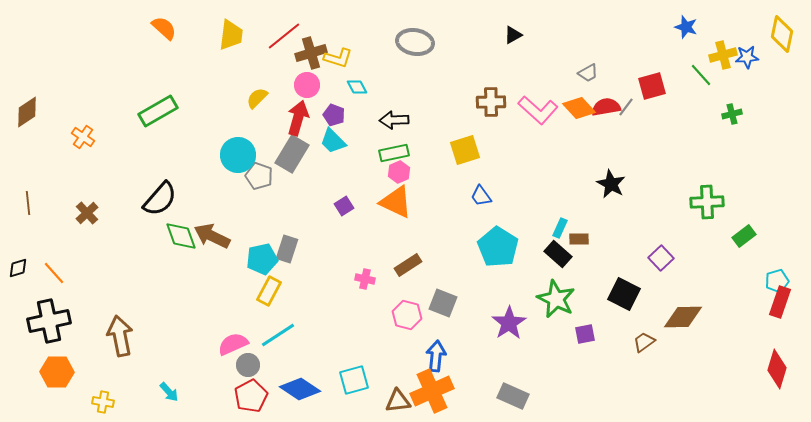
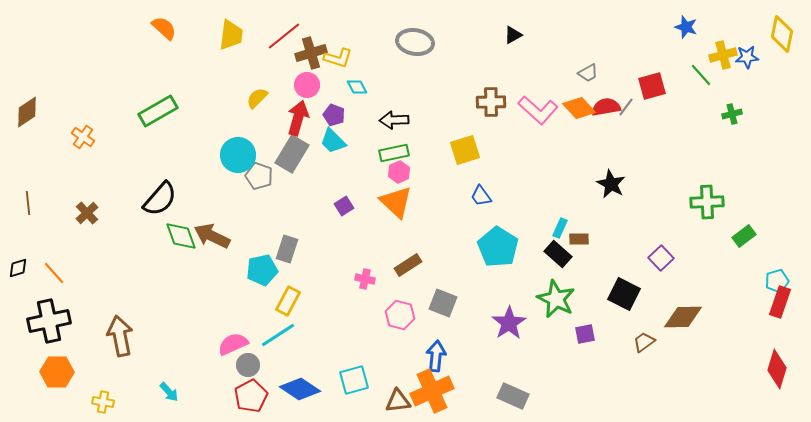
orange triangle at (396, 202): rotated 18 degrees clockwise
cyan pentagon at (262, 259): moved 11 px down
yellow rectangle at (269, 291): moved 19 px right, 10 px down
pink hexagon at (407, 315): moved 7 px left
